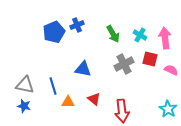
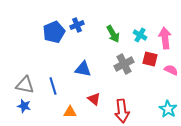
orange triangle: moved 2 px right, 10 px down
